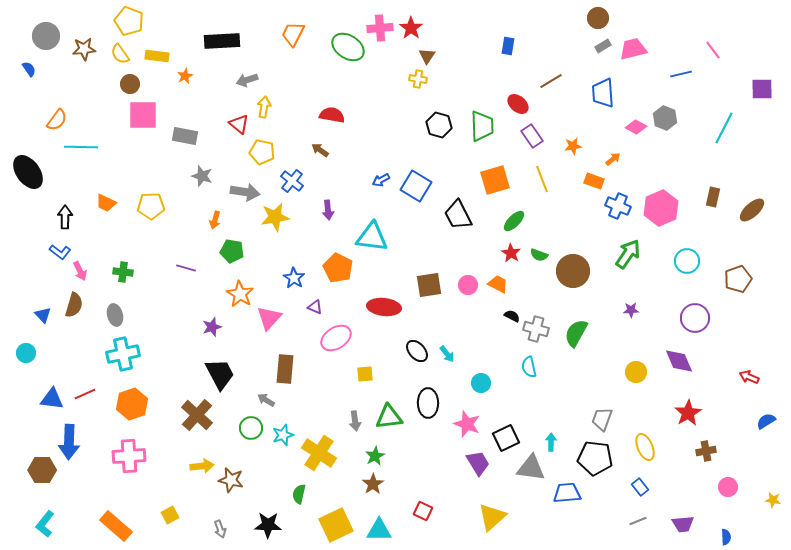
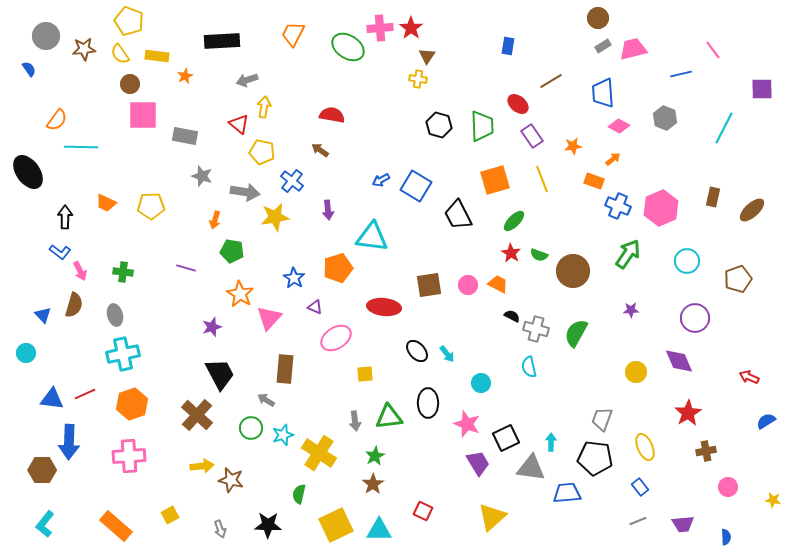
pink diamond at (636, 127): moved 17 px left, 1 px up
orange pentagon at (338, 268): rotated 28 degrees clockwise
